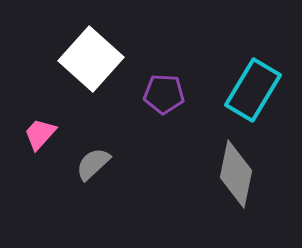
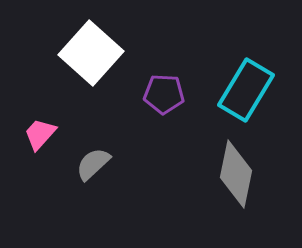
white square: moved 6 px up
cyan rectangle: moved 7 px left
